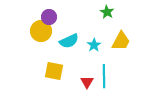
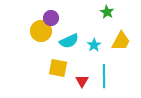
purple circle: moved 2 px right, 1 px down
yellow square: moved 4 px right, 3 px up
red triangle: moved 5 px left, 1 px up
